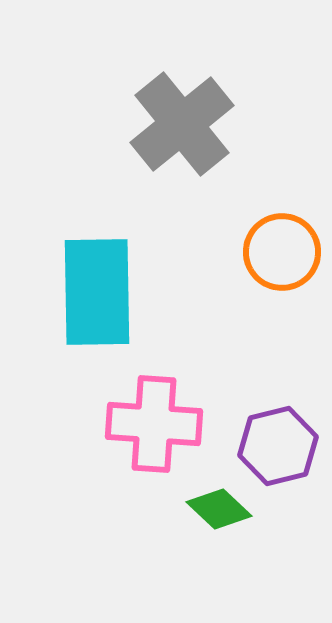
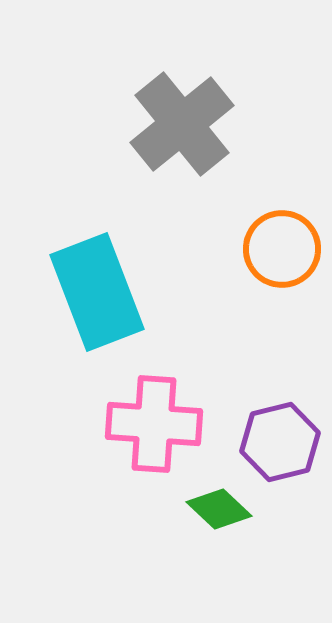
orange circle: moved 3 px up
cyan rectangle: rotated 20 degrees counterclockwise
purple hexagon: moved 2 px right, 4 px up
